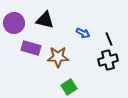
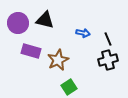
purple circle: moved 4 px right
blue arrow: rotated 16 degrees counterclockwise
black line: moved 1 px left
purple rectangle: moved 3 px down
brown star: moved 3 px down; rotated 25 degrees counterclockwise
